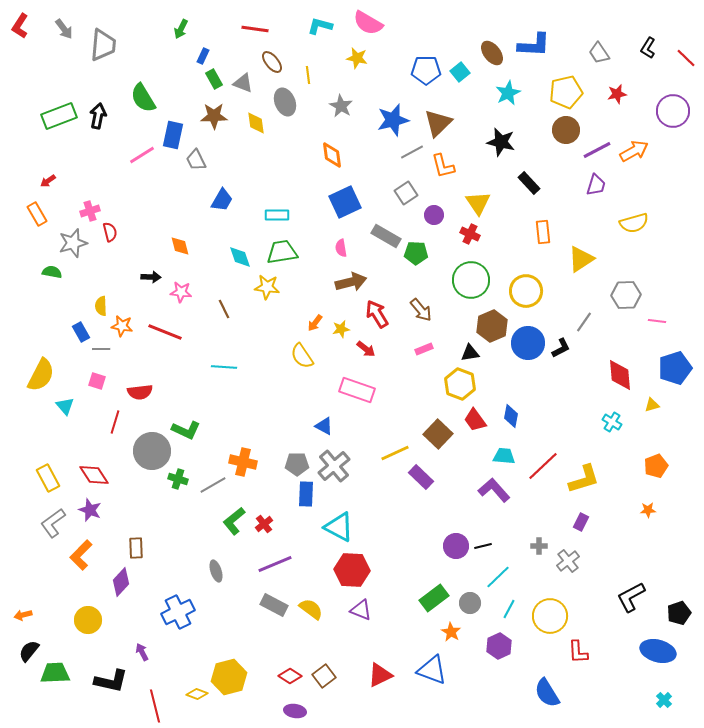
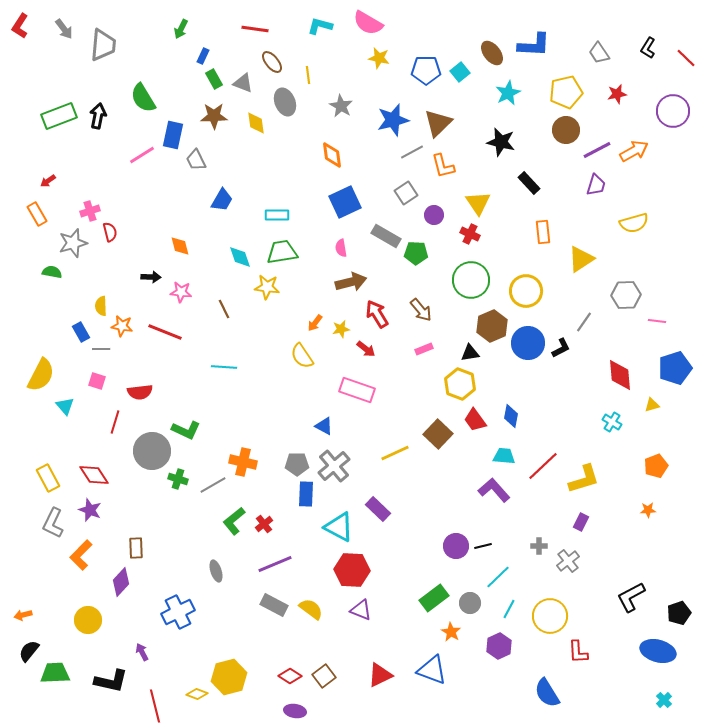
yellow star at (357, 58): moved 22 px right
purple rectangle at (421, 477): moved 43 px left, 32 px down
gray L-shape at (53, 523): rotated 28 degrees counterclockwise
